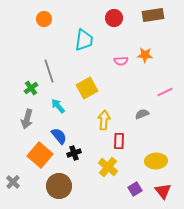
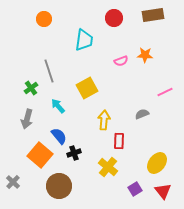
pink semicircle: rotated 16 degrees counterclockwise
yellow ellipse: moved 1 px right, 2 px down; rotated 50 degrees counterclockwise
